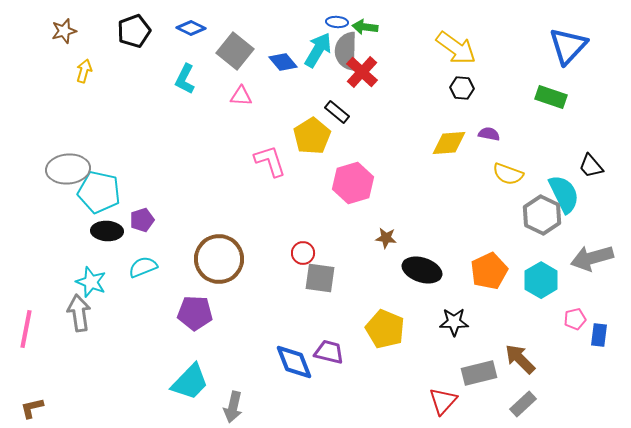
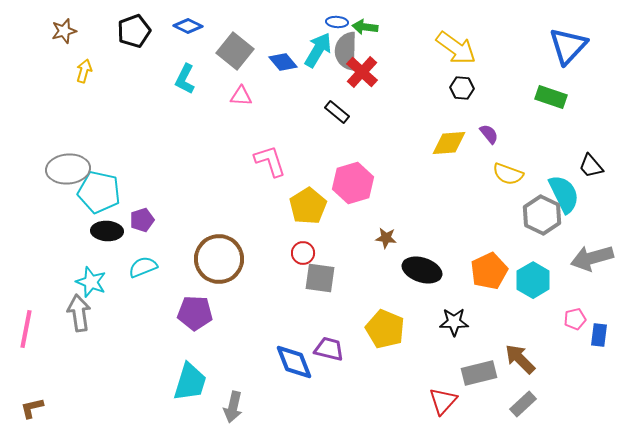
blue diamond at (191, 28): moved 3 px left, 2 px up
purple semicircle at (489, 134): rotated 40 degrees clockwise
yellow pentagon at (312, 136): moved 4 px left, 70 px down
cyan hexagon at (541, 280): moved 8 px left
purple trapezoid at (329, 352): moved 3 px up
cyan trapezoid at (190, 382): rotated 27 degrees counterclockwise
